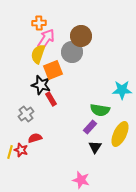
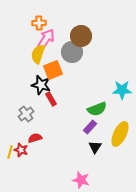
green semicircle: moved 3 px left, 1 px up; rotated 30 degrees counterclockwise
